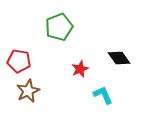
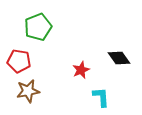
green pentagon: moved 21 px left
red star: moved 1 px right, 1 px down
brown star: rotated 15 degrees clockwise
cyan L-shape: moved 2 px left, 2 px down; rotated 20 degrees clockwise
